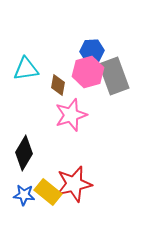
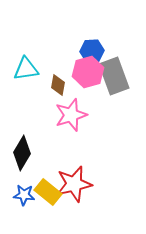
black diamond: moved 2 px left
